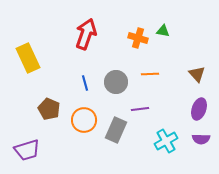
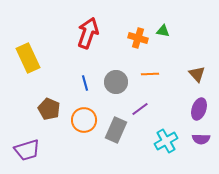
red arrow: moved 2 px right, 1 px up
purple line: rotated 30 degrees counterclockwise
